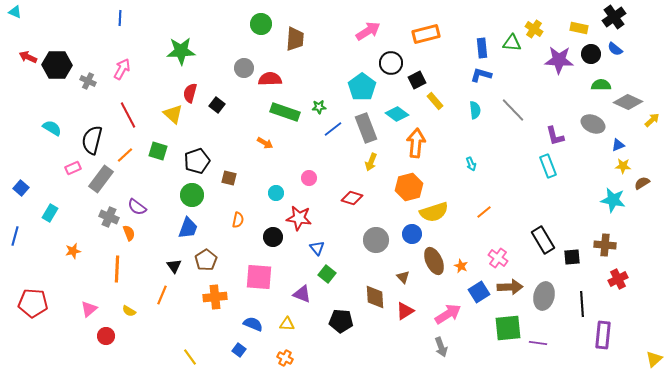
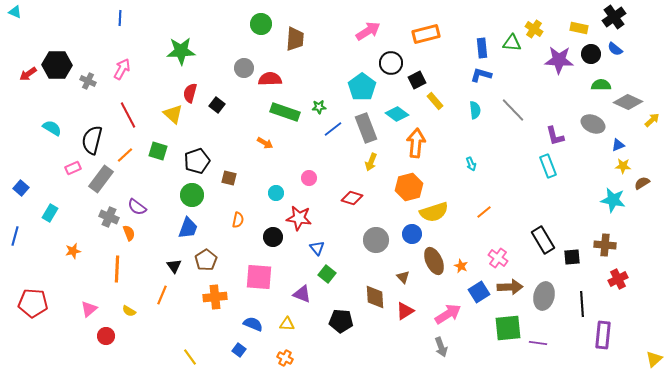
red arrow at (28, 57): moved 17 px down; rotated 60 degrees counterclockwise
